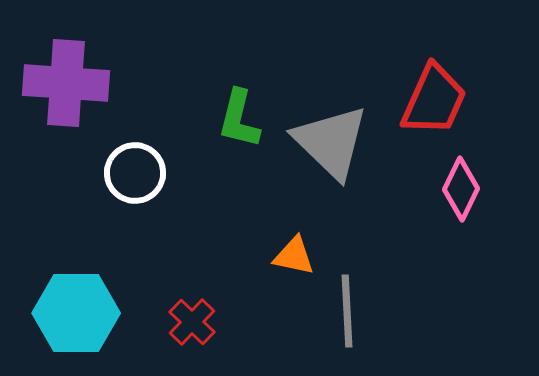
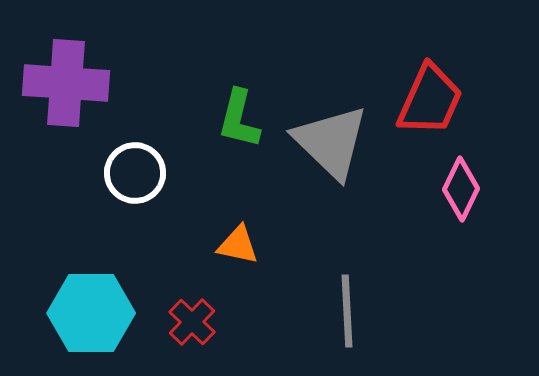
red trapezoid: moved 4 px left
orange triangle: moved 56 px left, 11 px up
cyan hexagon: moved 15 px right
